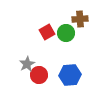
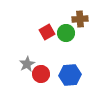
red circle: moved 2 px right, 1 px up
